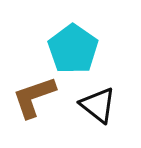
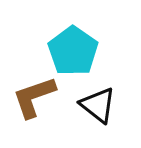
cyan pentagon: moved 2 px down
